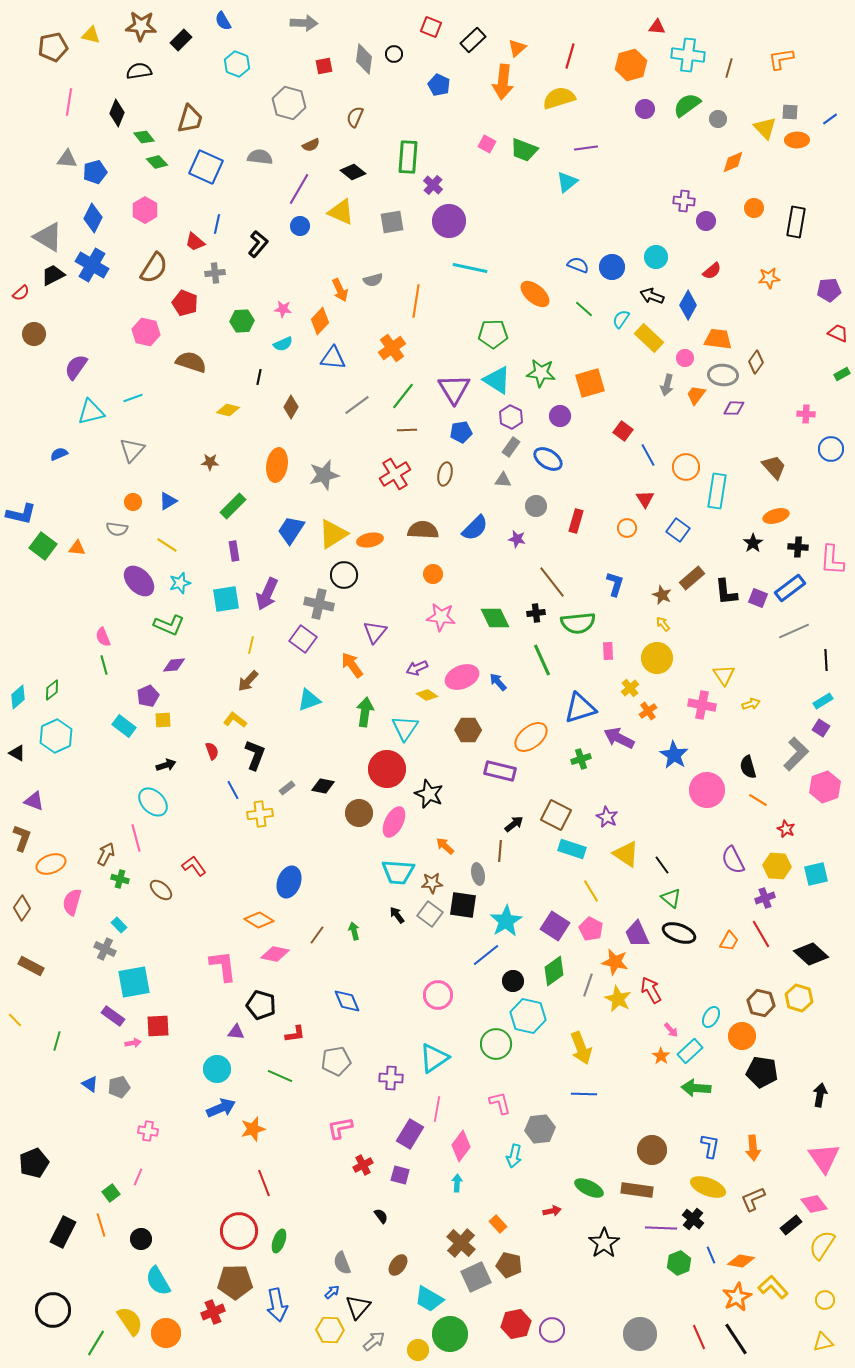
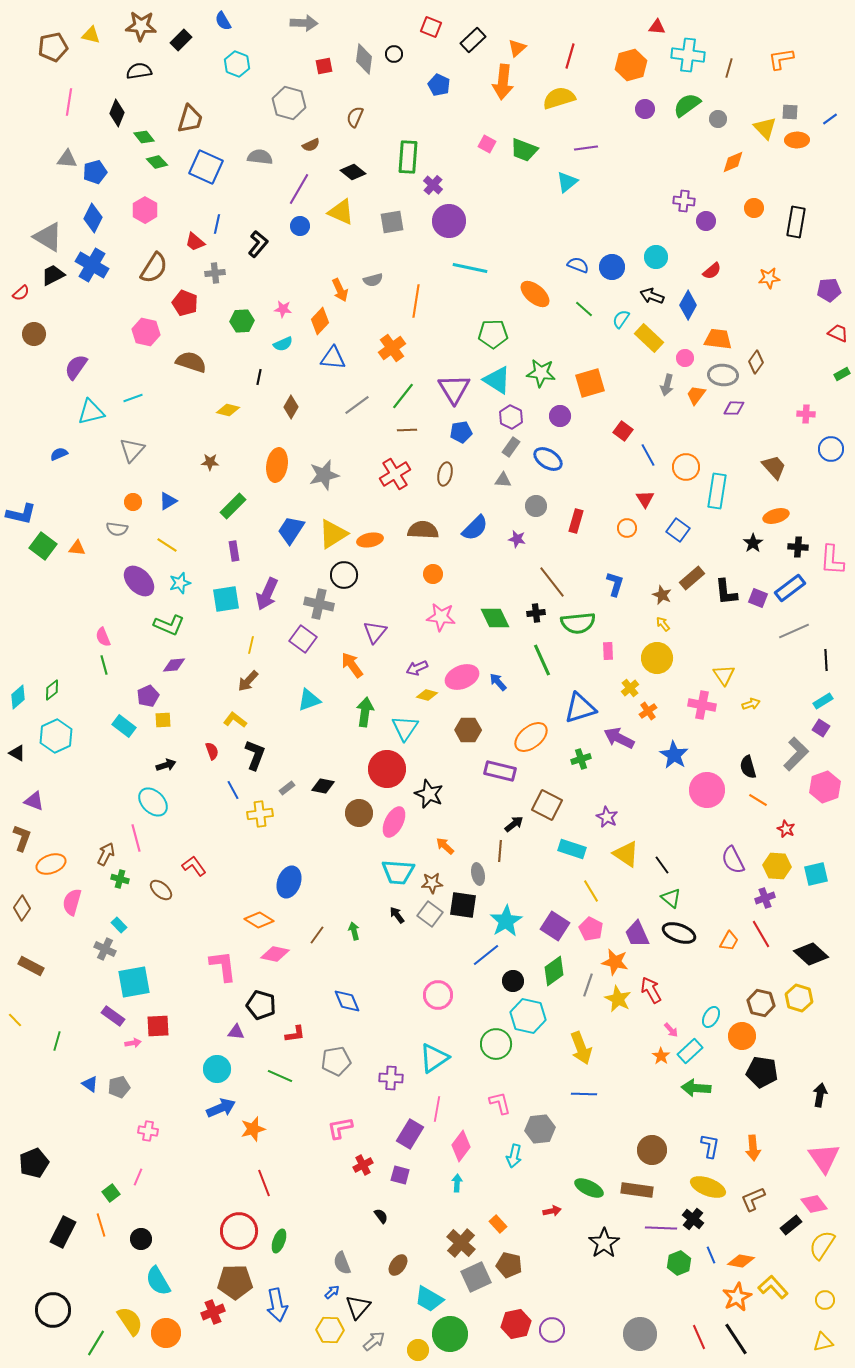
yellow diamond at (427, 695): rotated 20 degrees counterclockwise
brown square at (556, 815): moved 9 px left, 10 px up
